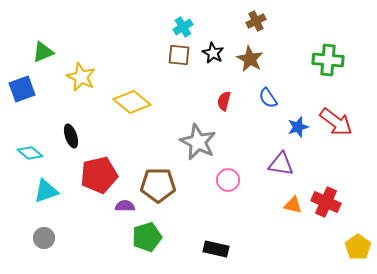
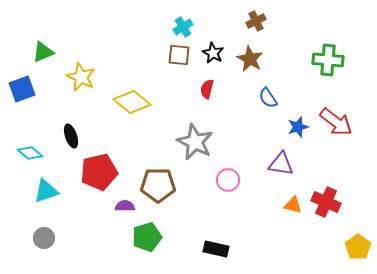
red semicircle: moved 17 px left, 12 px up
gray star: moved 3 px left
red pentagon: moved 3 px up
